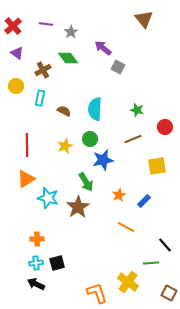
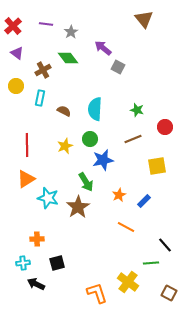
cyan cross: moved 13 px left
